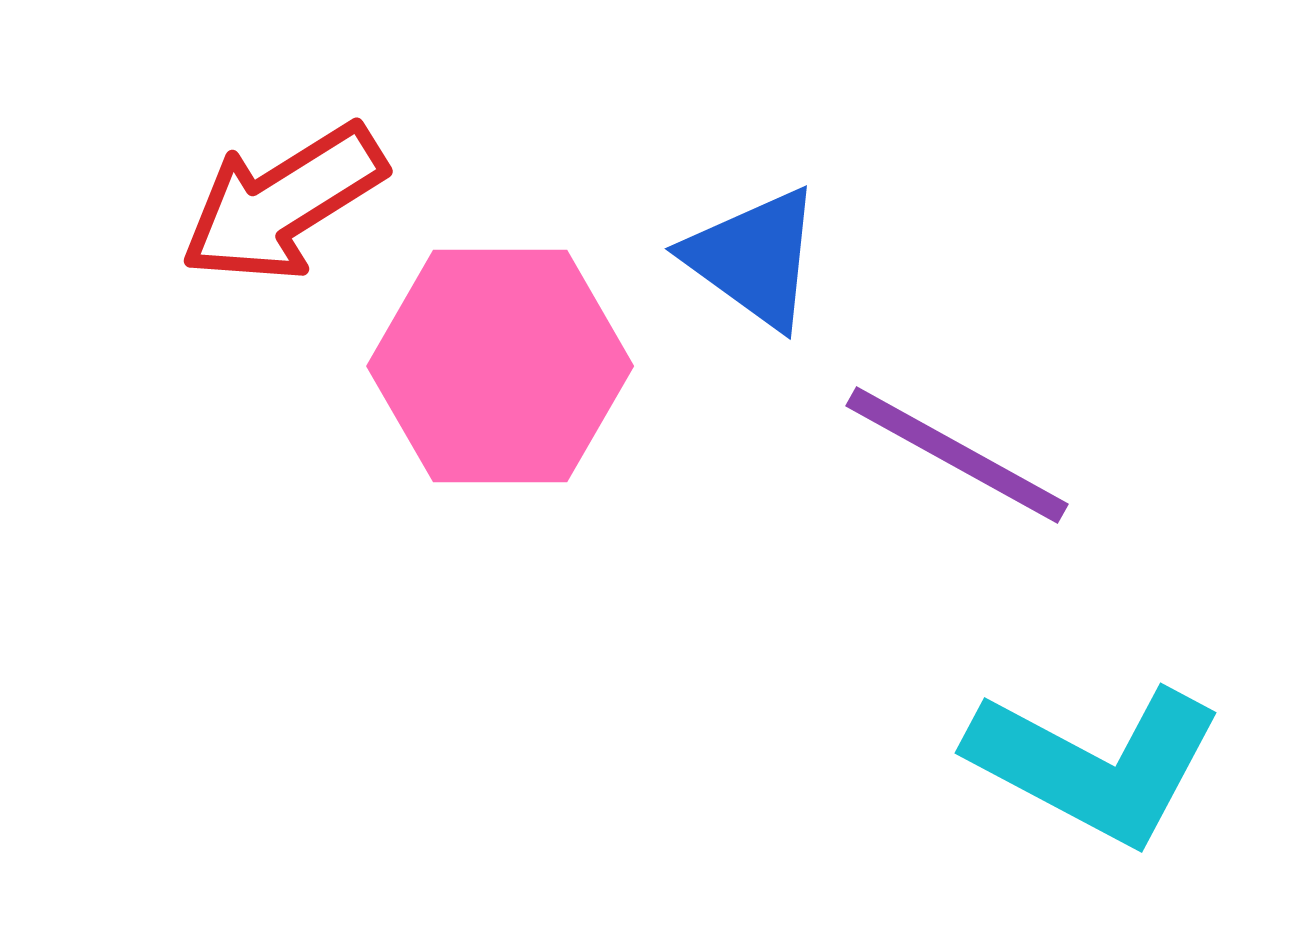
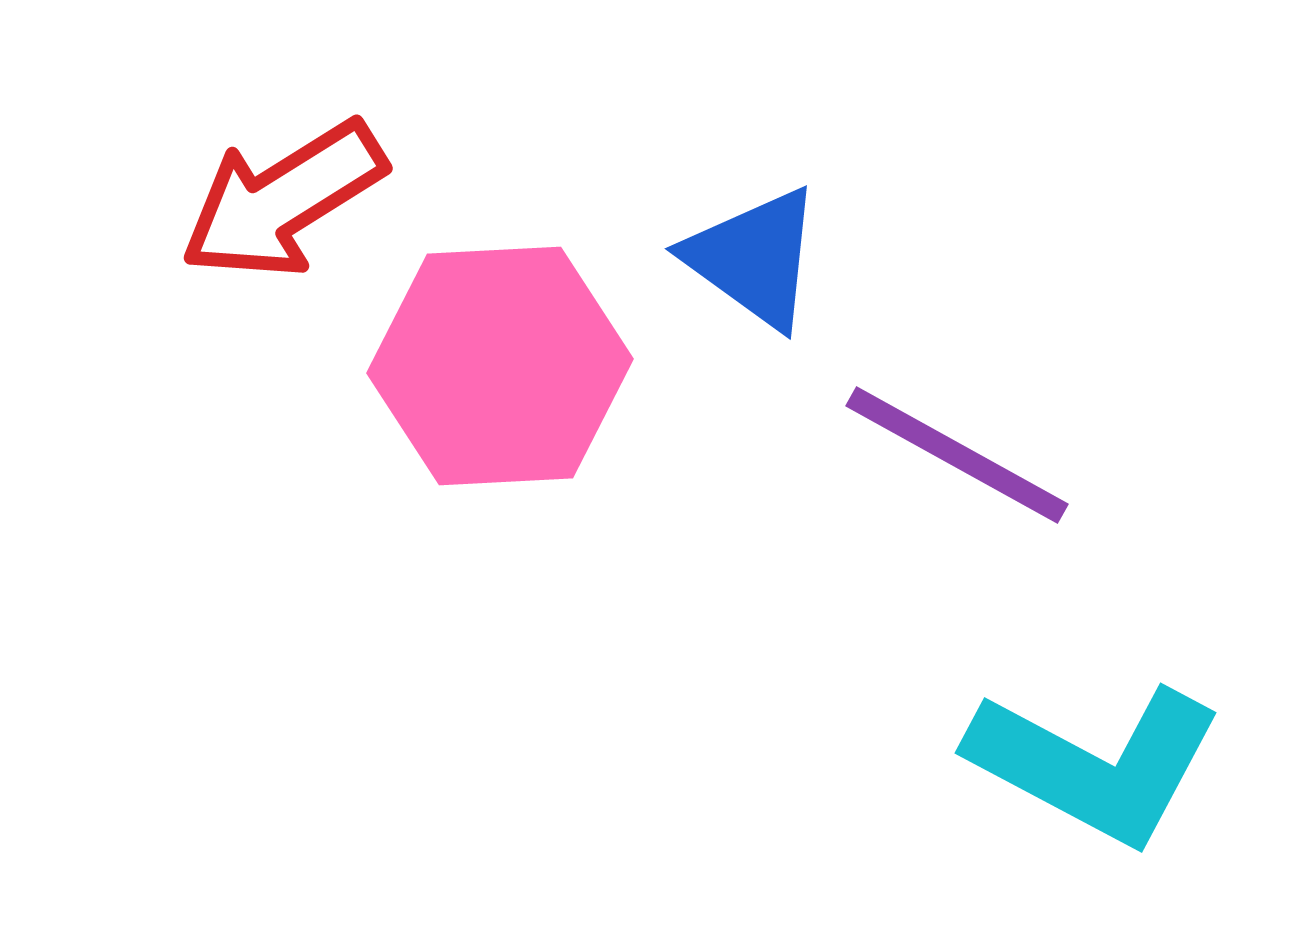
red arrow: moved 3 px up
pink hexagon: rotated 3 degrees counterclockwise
